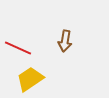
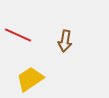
red line: moved 13 px up
